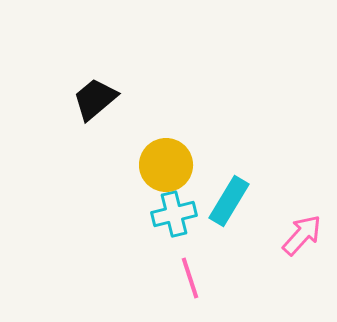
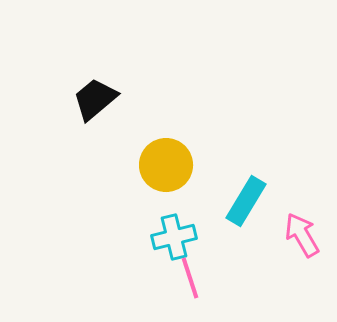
cyan rectangle: moved 17 px right
cyan cross: moved 23 px down
pink arrow: rotated 72 degrees counterclockwise
